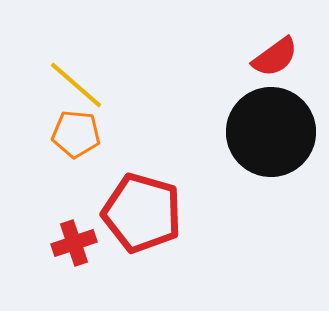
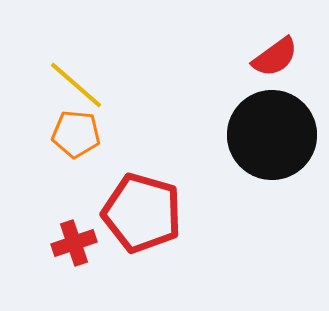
black circle: moved 1 px right, 3 px down
